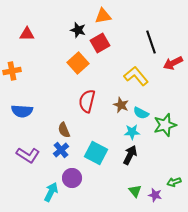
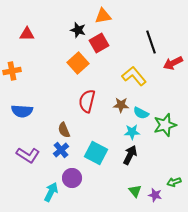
red square: moved 1 px left
yellow L-shape: moved 2 px left
brown star: rotated 21 degrees counterclockwise
